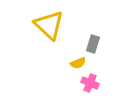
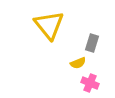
yellow triangle: rotated 8 degrees clockwise
gray rectangle: moved 1 px left, 1 px up
